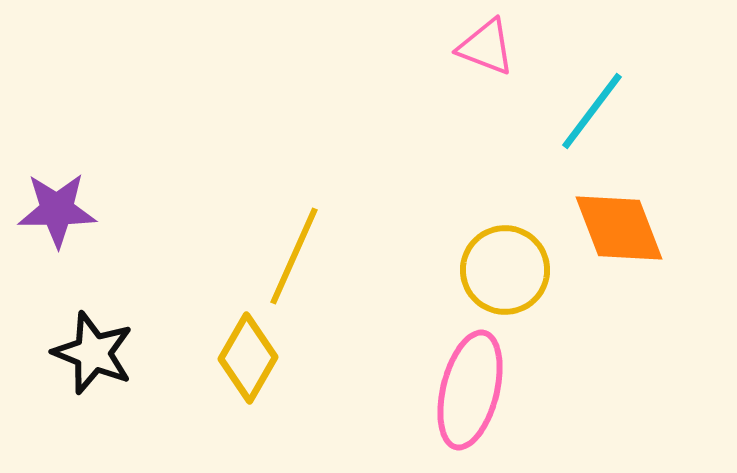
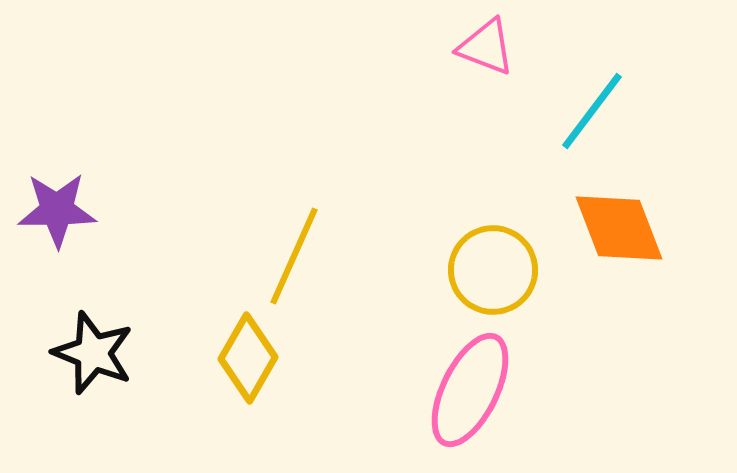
yellow circle: moved 12 px left
pink ellipse: rotated 12 degrees clockwise
